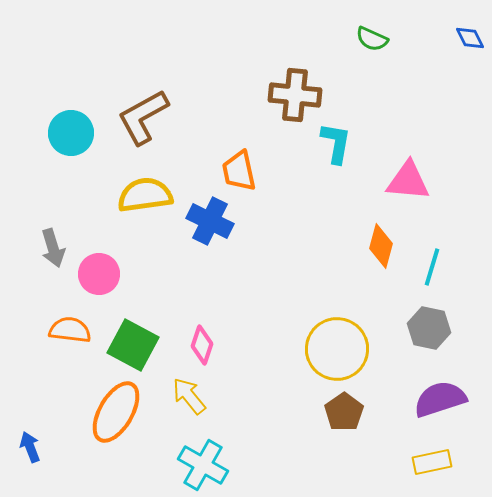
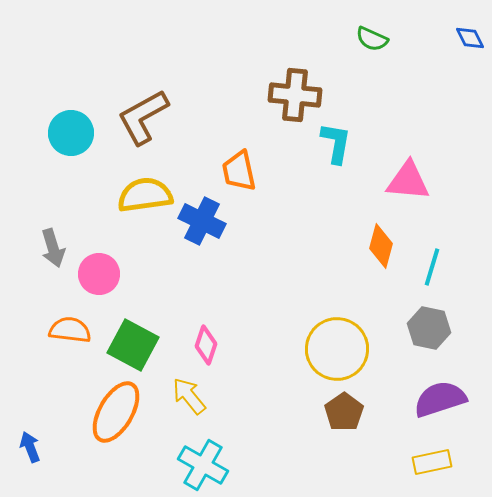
blue cross: moved 8 px left
pink diamond: moved 4 px right
